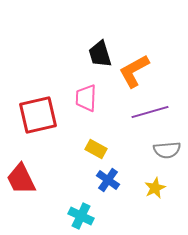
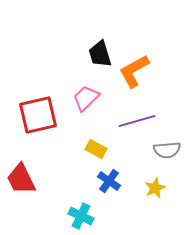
pink trapezoid: rotated 44 degrees clockwise
purple line: moved 13 px left, 9 px down
blue cross: moved 1 px right, 1 px down
